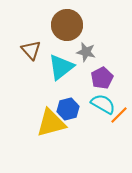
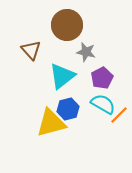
cyan triangle: moved 1 px right, 9 px down
